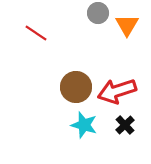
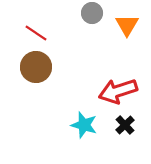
gray circle: moved 6 px left
brown circle: moved 40 px left, 20 px up
red arrow: moved 1 px right
